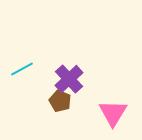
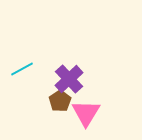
brown pentagon: rotated 15 degrees clockwise
pink triangle: moved 27 px left
